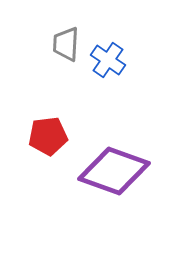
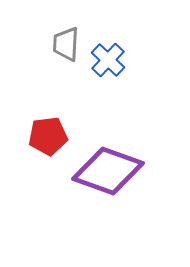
blue cross: rotated 8 degrees clockwise
purple diamond: moved 6 px left
